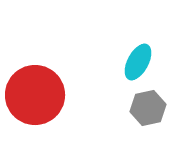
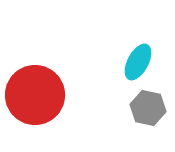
gray hexagon: rotated 24 degrees clockwise
